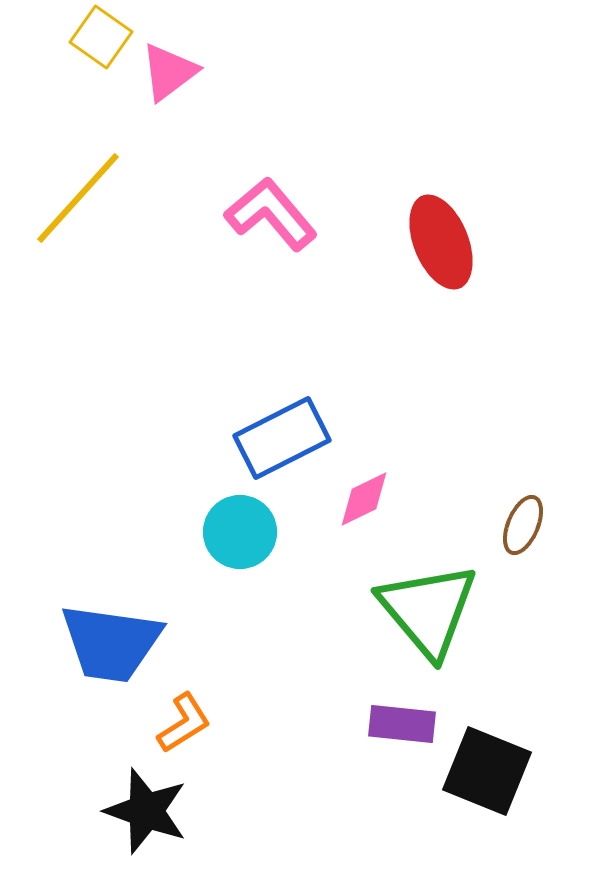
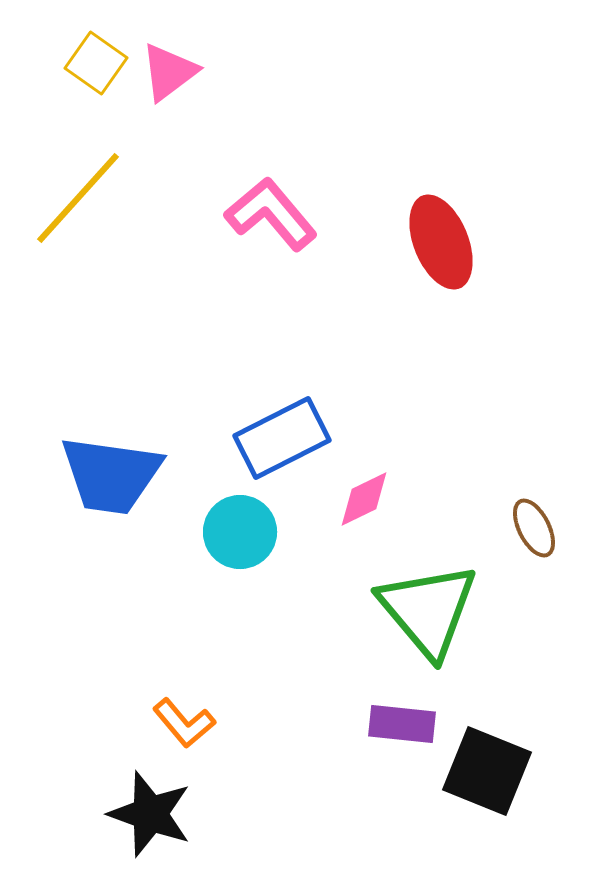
yellow square: moved 5 px left, 26 px down
brown ellipse: moved 11 px right, 3 px down; rotated 50 degrees counterclockwise
blue trapezoid: moved 168 px up
orange L-shape: rotated 82 degrees clockwise
black star: moved 4 px right, 3 px down
